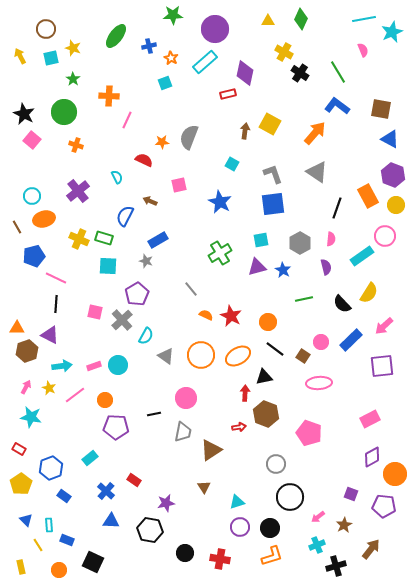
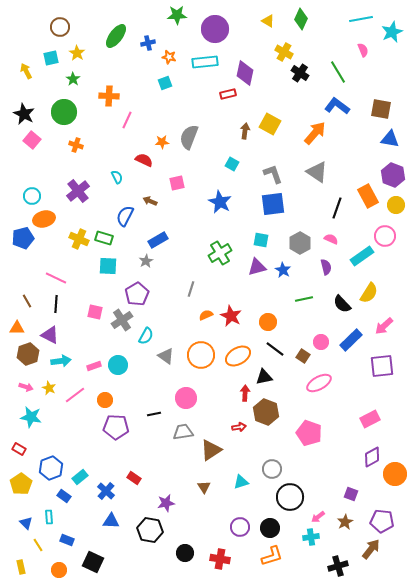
green star at (173, 15): moved 4 px right
cyan line at (364, 19): moved 3 px left
yellow triangle at (268, 21): rotated 32 degrees clockwise
brown circle at (46, 29): moved 14 px right, 2 px up
blue cross at (149, 46): moved 1 px left, 3 px up
yellow star at (73, 48): moved 4 px right, 5 px down; rotated 14 degrees clockwise
yellow arrow at (20, 56): moved 6 px right, 15 px down
orange star at (171, 58): moved 2 px left, 1 px up; rotated 16 degrees counterclockwise
cyan rectangle at (205, 62): rotated 35 degrees clockwise
blue triangle at (390, 139): rotated 18 degrees counterclockwise
pink square at (179, 185): moved 2 px left, 2 px up
brown line at (17, 227): moved 10 px right, 74 px down
pink semicircle at (331, 239): rotated 72 degrees counterclockwise
cyan square at (261, 240): rotated 21 degrees clockwise
blue pentagon at (34, 256): moved 11 px left, 18 px up
gray star at (146, 261): rotated 24 degrees clockwise
gray line at (191, 289): rotated 56 degrees clockwise
orange semicircle at (206, 315): rotated 48 degrees counterclockwise
gray cross at (122, 320): rotated 10 degrees clockwise
brown hexagon at (27, 351): moved 1 px right, 3 px down
cyan arrow at (62, 366): moved 1 px left, 5 px up
pink ellipse at (319, 383): rotated 25 degrees counterclockwise
pink arrow at (26, 387): rotated 80 degrees clockwise
brown hexagon at (266, 414): moved 2 px up
gray trapezoid at (183, 432): rotated 110 degrees counterclockwise
cyan rectangle at (90, 458): moved 10 px left, 19 px down
gray circle at (276, 464): moved 4 px left, 5 px down
red rectangle at (134, 480): moved 2 px up
cyan triangle at (237, 502): moved 4 px right, 20 px up
purple pentagon at (384, 506): moved 2 px left, 15 px down
blue triangle at (26, 520): moved 3 px down
cyan rectangle at (49, 525): moved 8 px up
brown star at (344, 525): moved 1 px right, 3 px up
cyan cross at (317, 545): moved 6 px left, 8 px up; rotated 14 degrees clockwise
black cross at (336, 566): moved 2 px right
